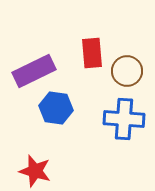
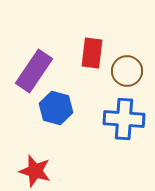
red rectangle: rotated 12 degrees clockwise
purple rectangle: rotated 30 degrees counterclockwise
blue hexagon: rotated 8 degrees clockwise
